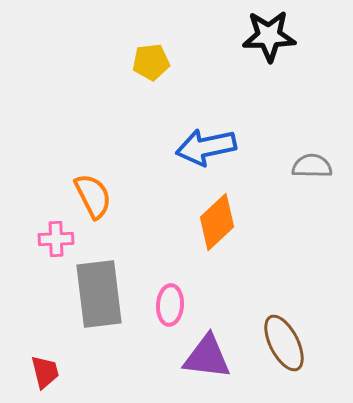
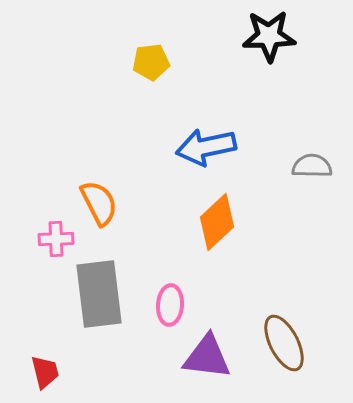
orange semicircle: moved 6 px right, 7 px down
